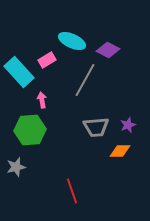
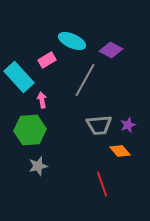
purple diamond: moved 3 px right
cyan rectangle: moved 5 px down
gray trapezoid: moved 3 px right, 2 px up
orange diamond: rotated 50 degrees clockwise
gray star: moved 22 px right, 1 px up
red line: moved 30 px right, 7 px up
